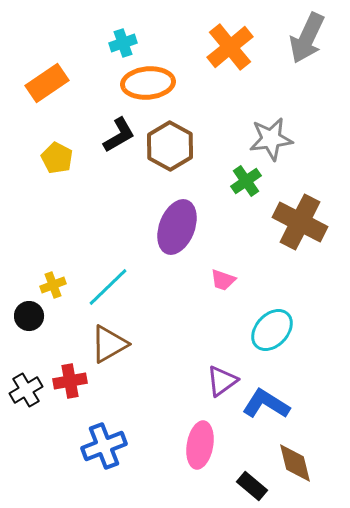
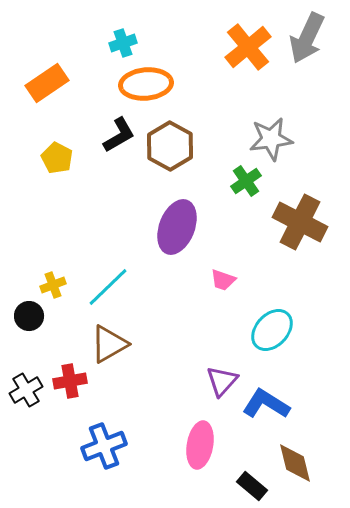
orange cross: moved 18 px right
orange ellipse: moved 2 px left, 1 px down
purple triangle: rotated 12 degrees counterclockwise
